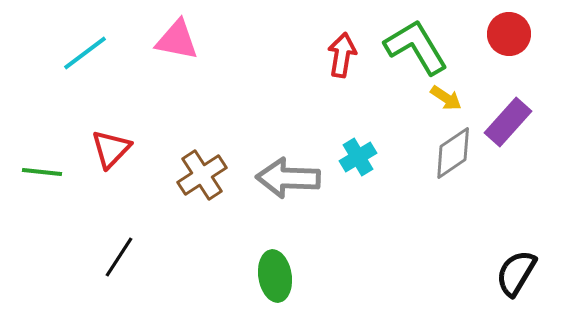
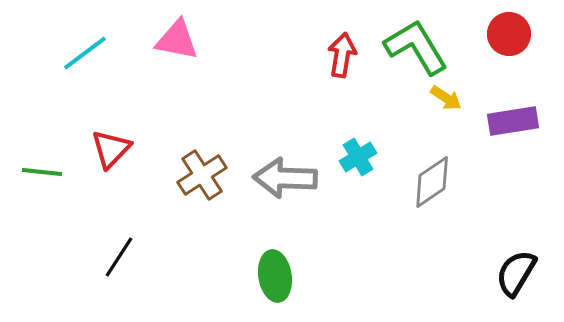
purple rectangle: moved 5 px right, 1 px up; rotated 39 degrees clockwise
gray diamond: moved 21 px left, 29 px down
gray arrow: moved 3 px left
